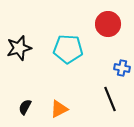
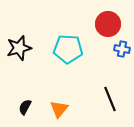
blue cross: moved 19 px up
orange triangle: rotated 24 degrees counterclockwise
